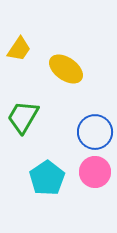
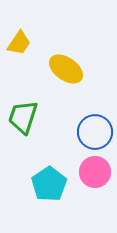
yellow trapezoid: moved 6 px up
green trapezoid: rotated 12 degrees counterclockwise
cyan pentagon: moved 2 px right, 6 px down
